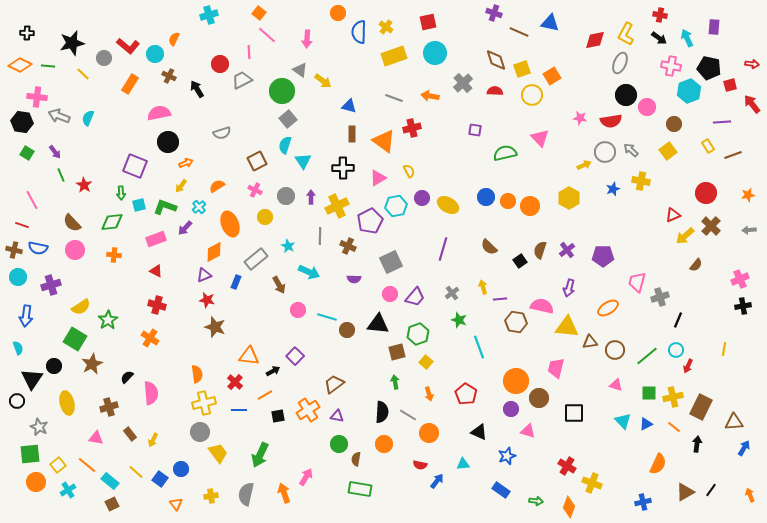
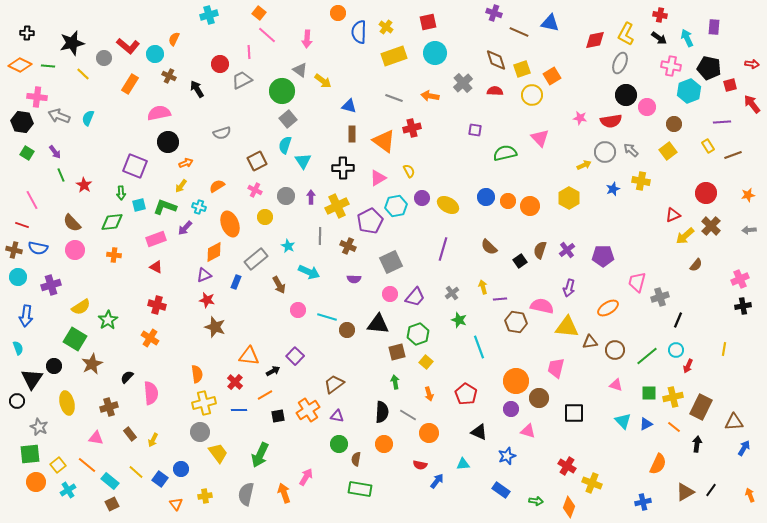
cyan cross at (199, 207): rotated 32 degrees counterclockwise
red triangle at (156, 271): moved 4 px up
yellow cross at (211, 496): moved 6 px left
